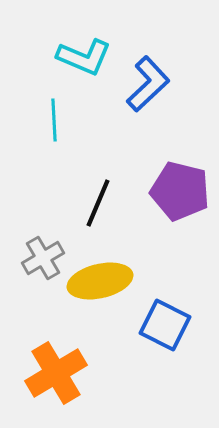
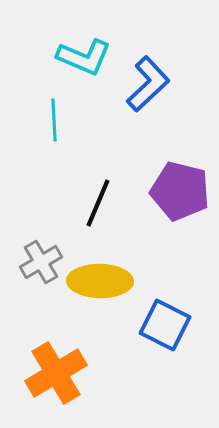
gray cross: moved 2 px left, 4 px down
yellow ellipse: rotated 14 degrees clockwise
